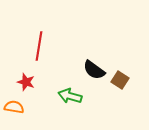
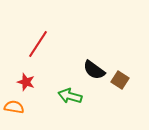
red line: moved 1 px left, 2 px up; rotated 24 degrees clockwise
